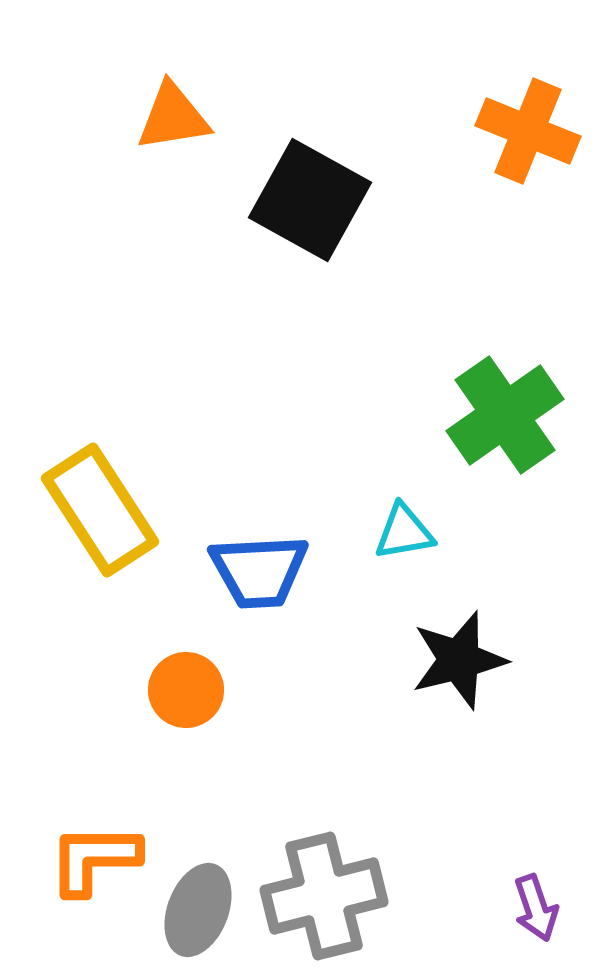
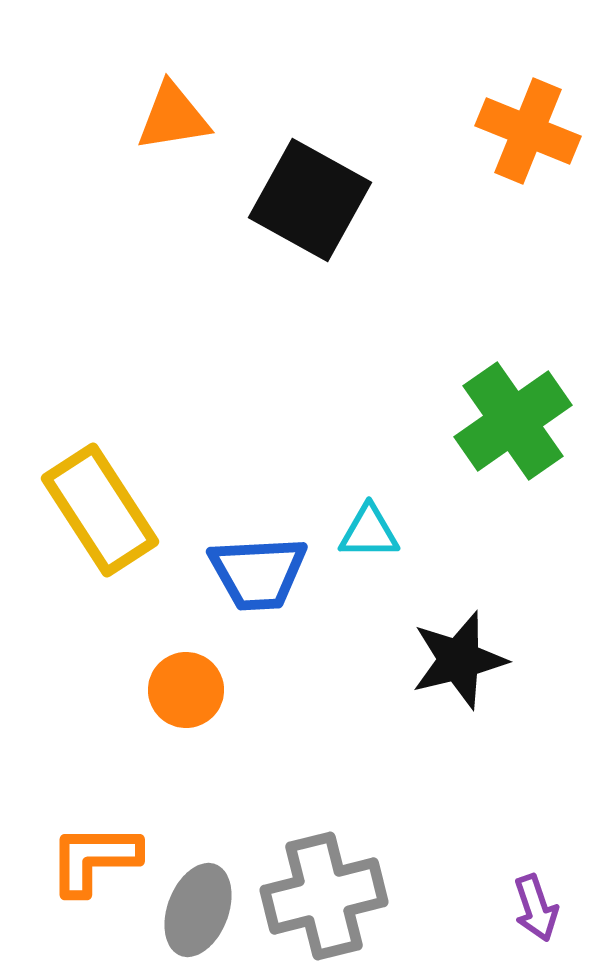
green cross: moved 8 px right, 6 px down
cyan triangle: moved 35 px left; rotated 10 degrees clockwise
blue trapezoid: moved 1 px left, 2 px down
